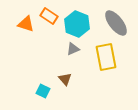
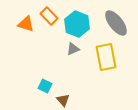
orange rectangle: rotated 12 degrees clockwise
brown triangle: moved 2 px left, 21 px down
cyan square: moved 2 px right, 5 px up
